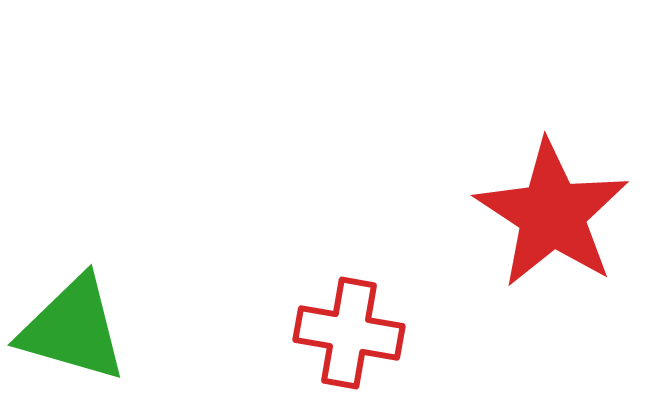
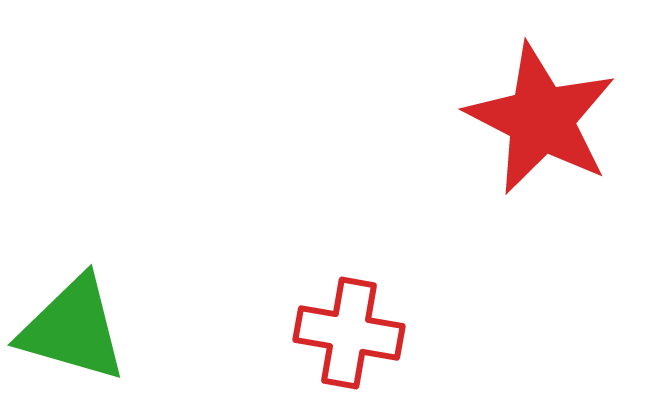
red star: moved 11 px left, 95 px up; rotated 6 degrees counterclockwise
